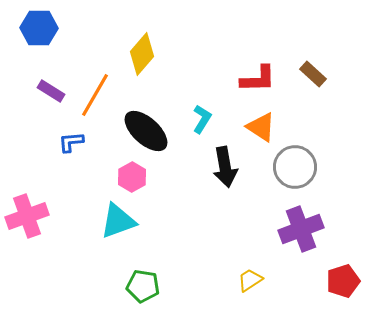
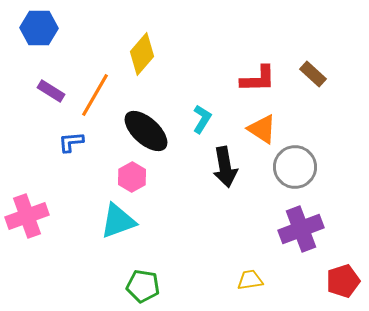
orange triangle: moved 1 px right, 2 px down
yellow trapezoid: rotated 24 degrees clockwise
